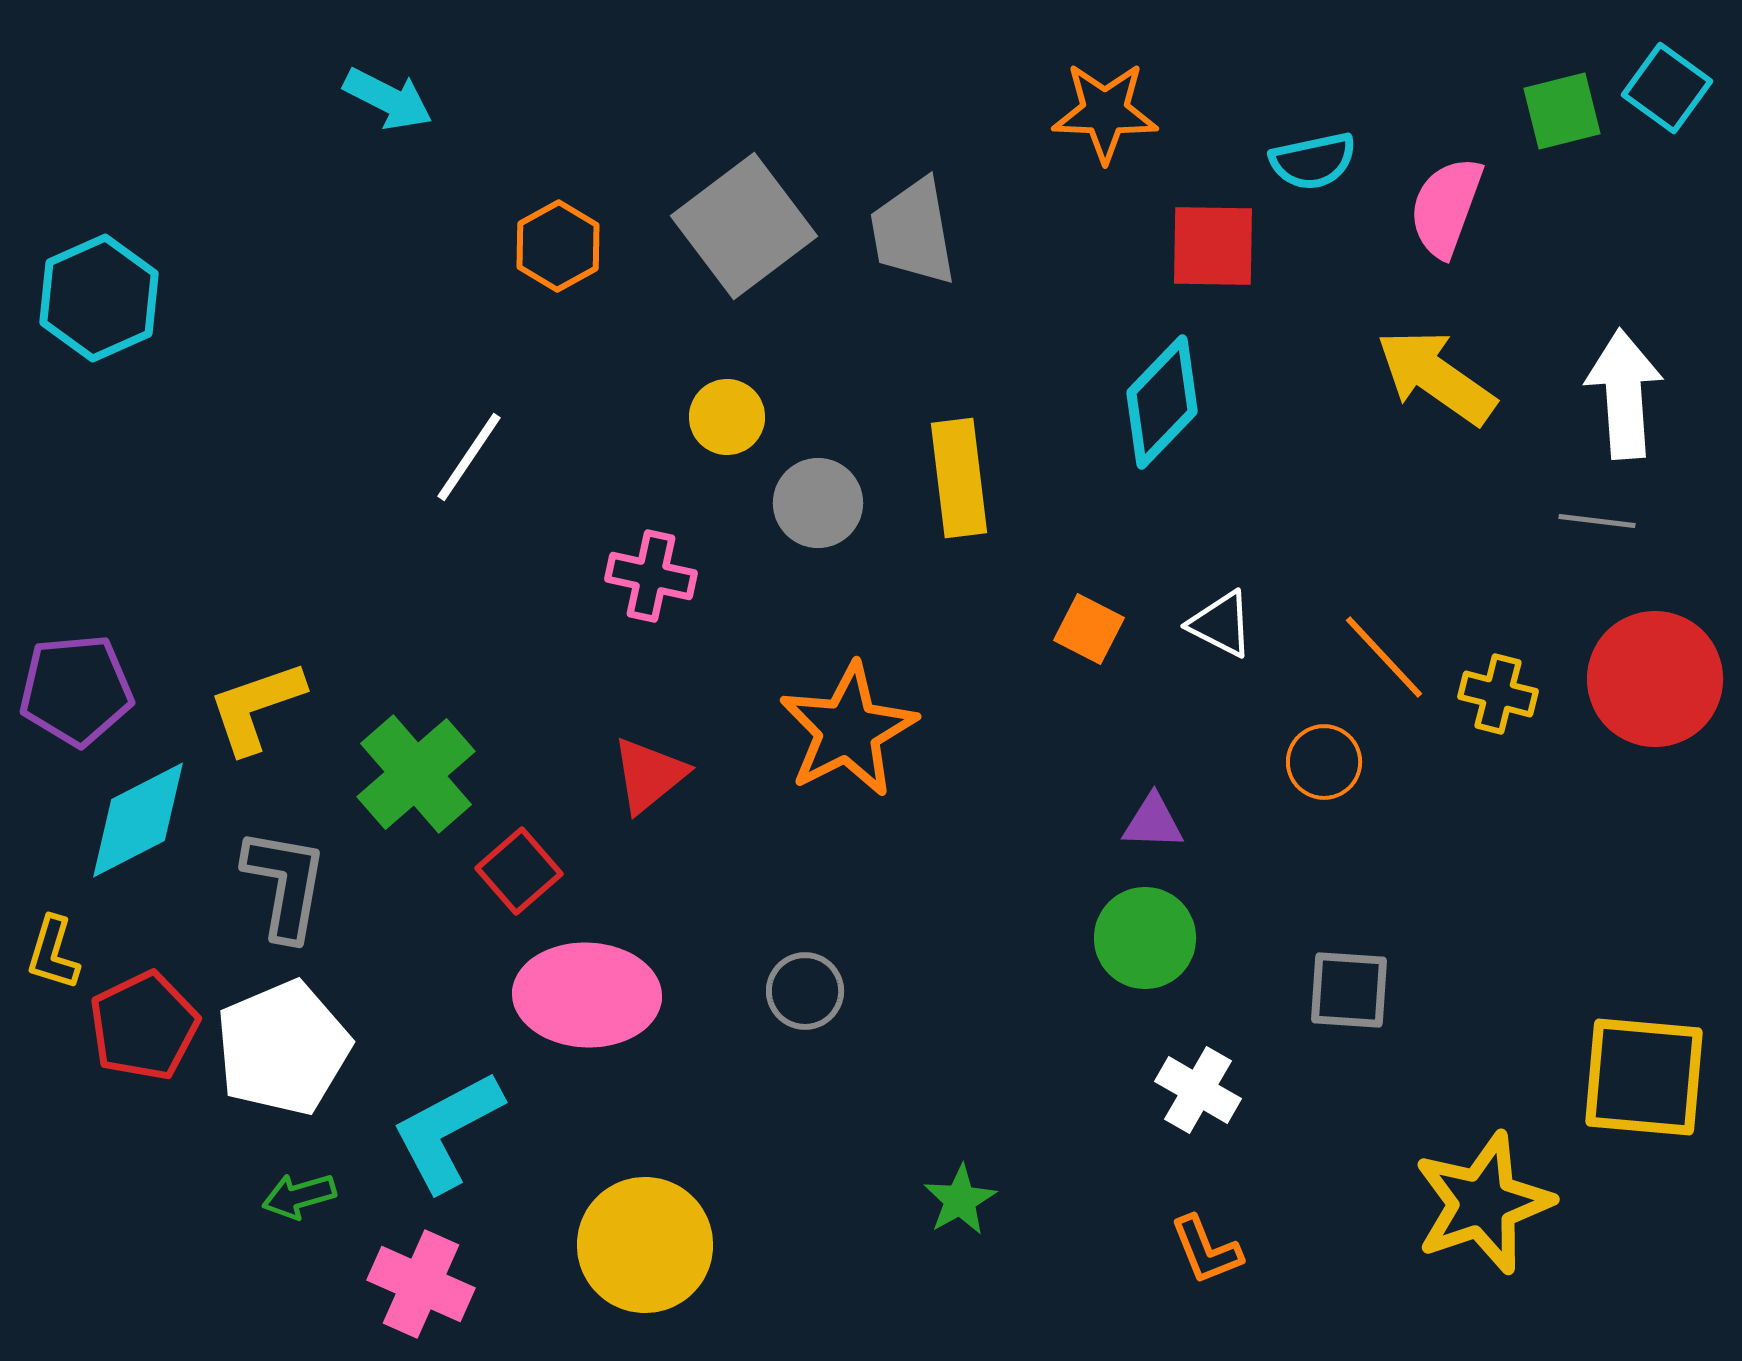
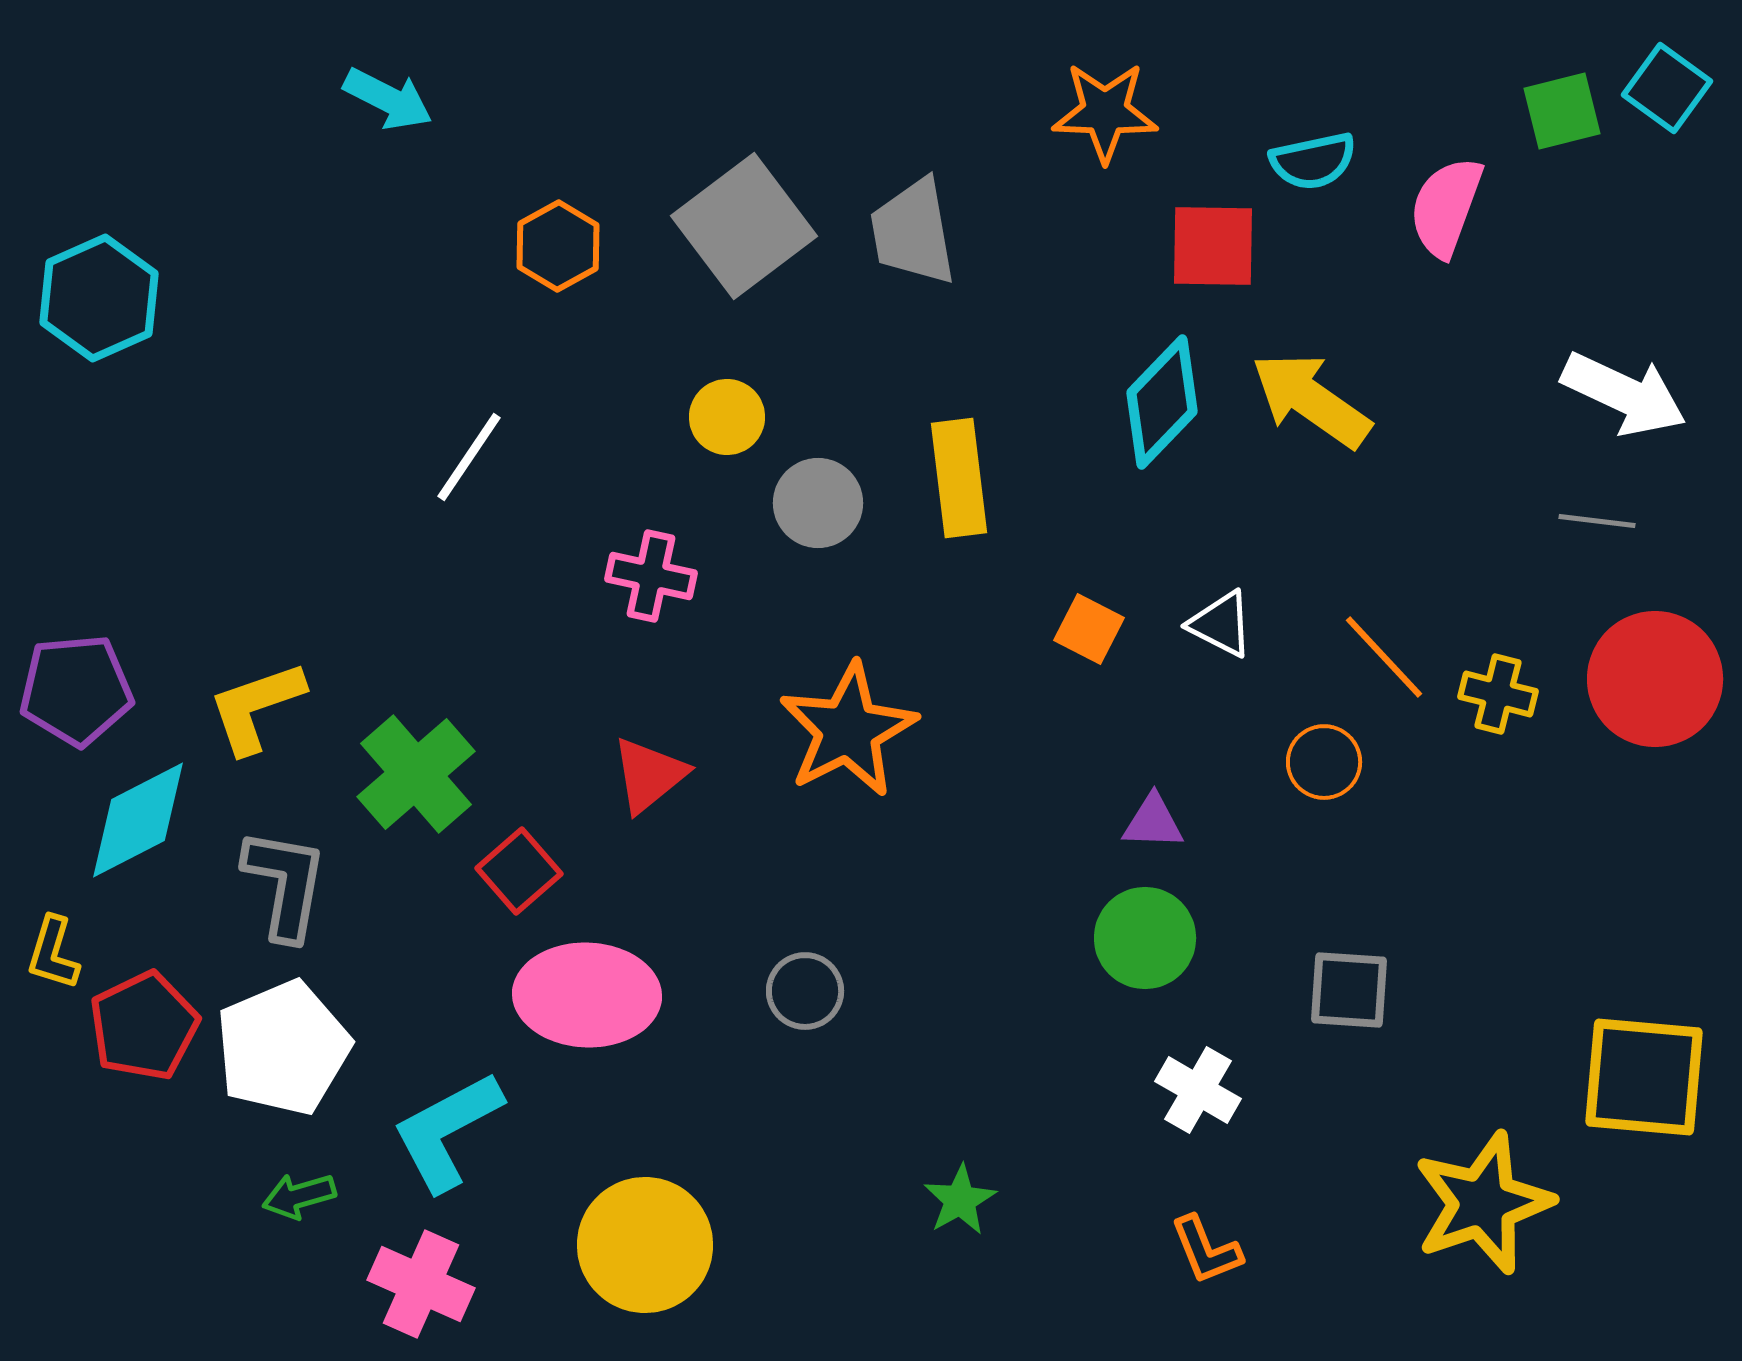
yellow arrow at (1436, 377): moved 125 px left, 23 px down
white arrow at (1624, 394): rotated 119 degrees clockwise
